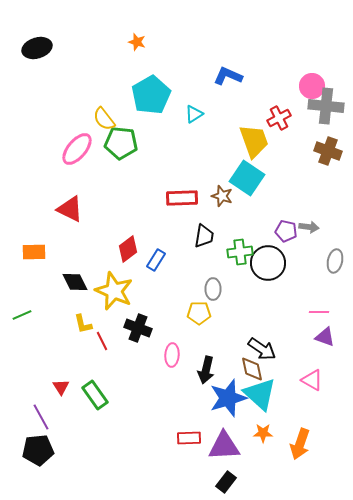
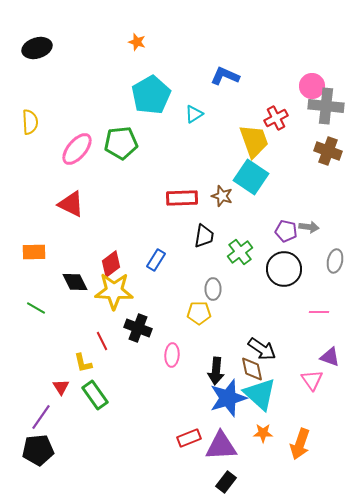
blue L-shape at (228, 76): moved 3 px left
red cross at (279, 118): moved 3 px left
yellow semicircle at (104, 119): moved 74 px left, 3 px down; rotated 145 degrees counterclockwise
green pentagon at (121, 143): rotated 12 degrees counterclockwise
cyan square at (247, 178): moved 4 px right, 1 px up
red triangle at (70, 209): moved 1 px right, 5 px up
red diamond at (128, 249): moved 17 px left, 15 px down
green cross at (240, 252): rotated 30 degrees counterclockwise
black circle at (268, 263): moved 16 px right, 6 px down
yellow star at (114, 291): rotated 21 degrees counterclockwise
green line at (22, 315): moved 14 px right, 7 px up; rotated 54 degrees clockwise
yellow L-shape at (83, 324): moved 39 px down
purple triangle at (325, 337): moved 5 px right, 20 px down
black arrow at (206, 370): moved 10 px right, 1 px down; rotated 8 degrees counterclockwise
pink triangle at (312, 380): rotated 25 degrees clockwise
purple line at (41, 417): rotated 64 degrees clockwise
red rectangle at (189, 438): rotated 20 degrees counterclockwise
purple triangle at (224, 446): moved 3 px left
